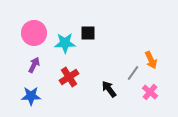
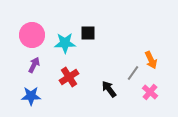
pink circle: moved 2 px left, 2 px down
